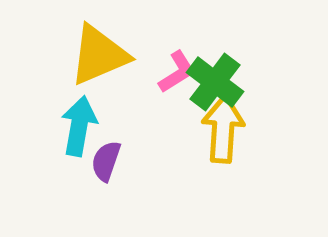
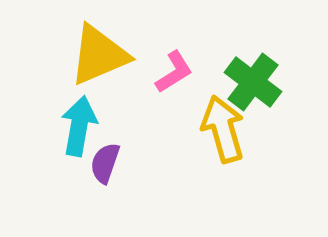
pink L-shape: moved 3 px left
green cross: moved 38 px right
yellow arrow: rotated 20 degrees counterclockwise
purple semicircle: moved 1 px left, 2 px down
